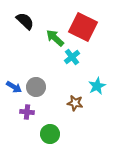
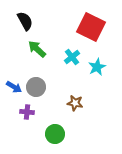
black semicircle: rotated 18 degrees clockwise
red square: moved 8 px right
green arrow: moved 18 px left, 11 px down
cyan star: moved 19 px up
green circle: moved 5 px right
